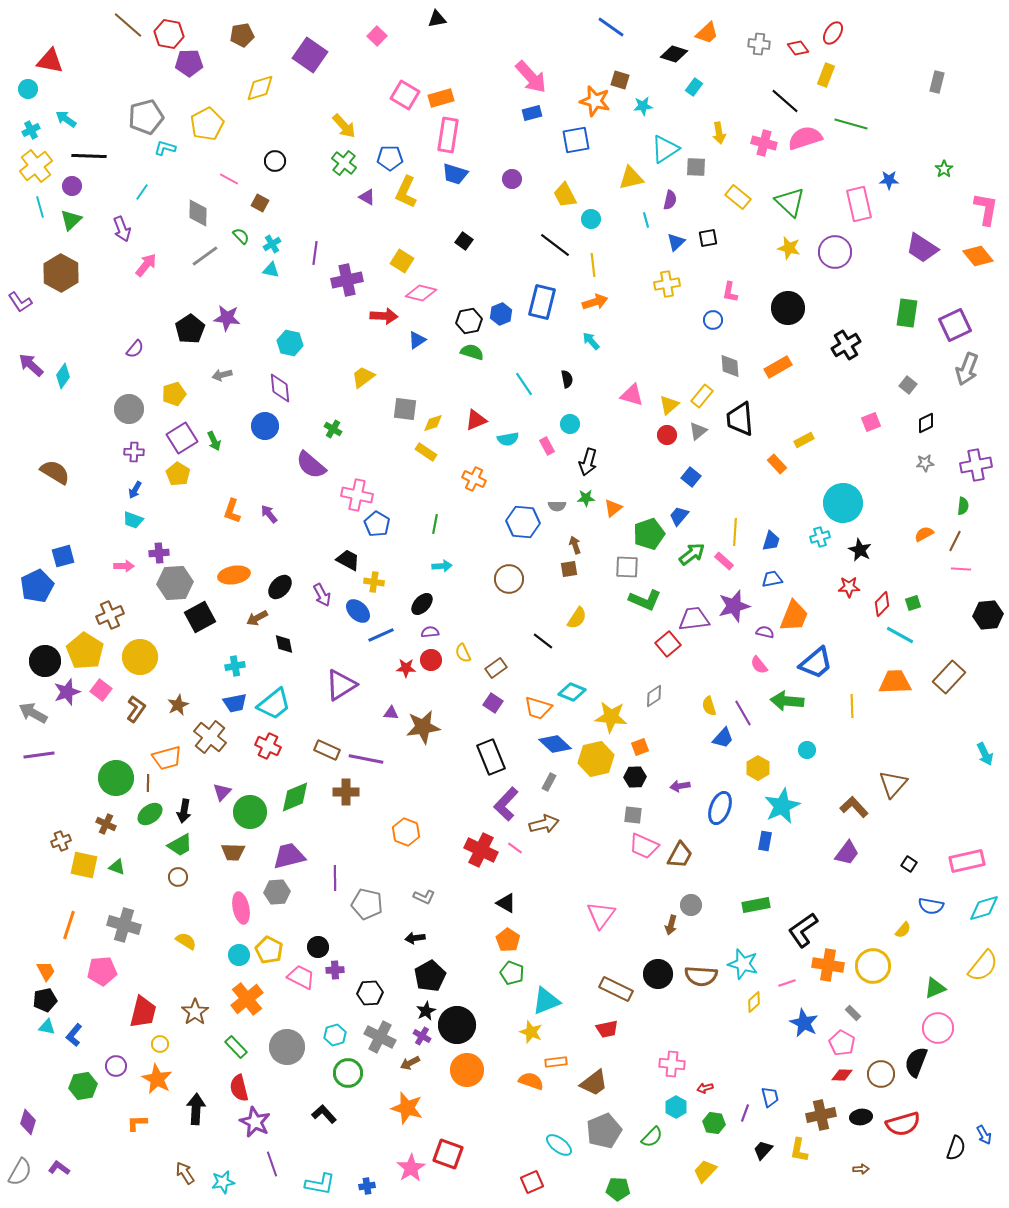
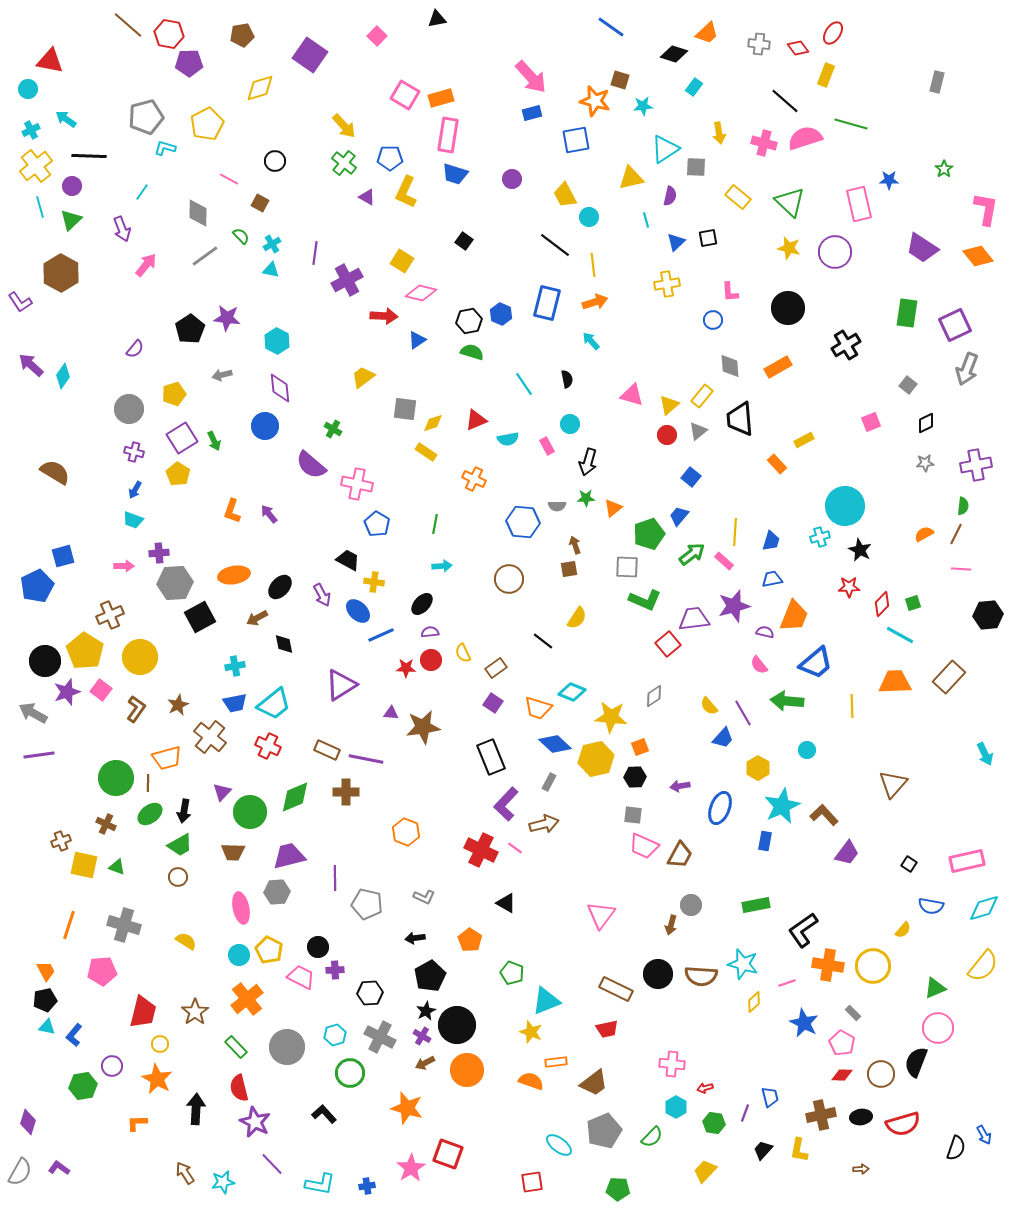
purple semicircle at (670, 200): moved 4 px up
cyan circle at (591, 219): moved 2 px left, 2 px up
purple cross at (347, 280): rotated 16 degrees counterclockwise
pink L-shape at (730, 292): rotated 15 degrees counterclockwise
blue rectangle at (542, 302): moved 5 px right, 1 px down
blue hexagon at (501, 314): rotated 15 degrees counterclockwise
cyan hexagon at (290, 343): moved 13 px left, 2 px up; rotated 15 degrees clockwise
purple cross at (134, 452): rotated 12 degrees clockwise
pink cross at (357, 495): moved 11 px up
cyan circle at (843, 503): moved 2 px right, 3 px down
brown line at (955, 541): moved 1 px right, 7 px up
yellow semicircle at (709, 706): rotated 24 degrees counterclockwise
brown L-shape at (854, 807): moved 30 px left, 8 px down
orange pentagon at (508, 940): moved 38 px left
brown arrow at (410, 1063): moved 15 px right
purple circle at (116, 1066): moved 4 px left
green circle at (348, 1073): moved 2 px right
purple line at (272, 1164): rotated 25 degrees counterclockwise
red square at (532, 1182): rotated 15 degrees clockwise
